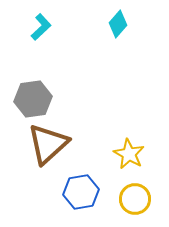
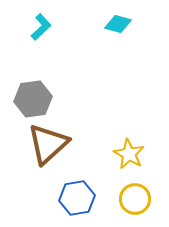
cyan diamond: rotated 64 degrees clockwise
blue hexagon: moved 4 px left, 6 px down
